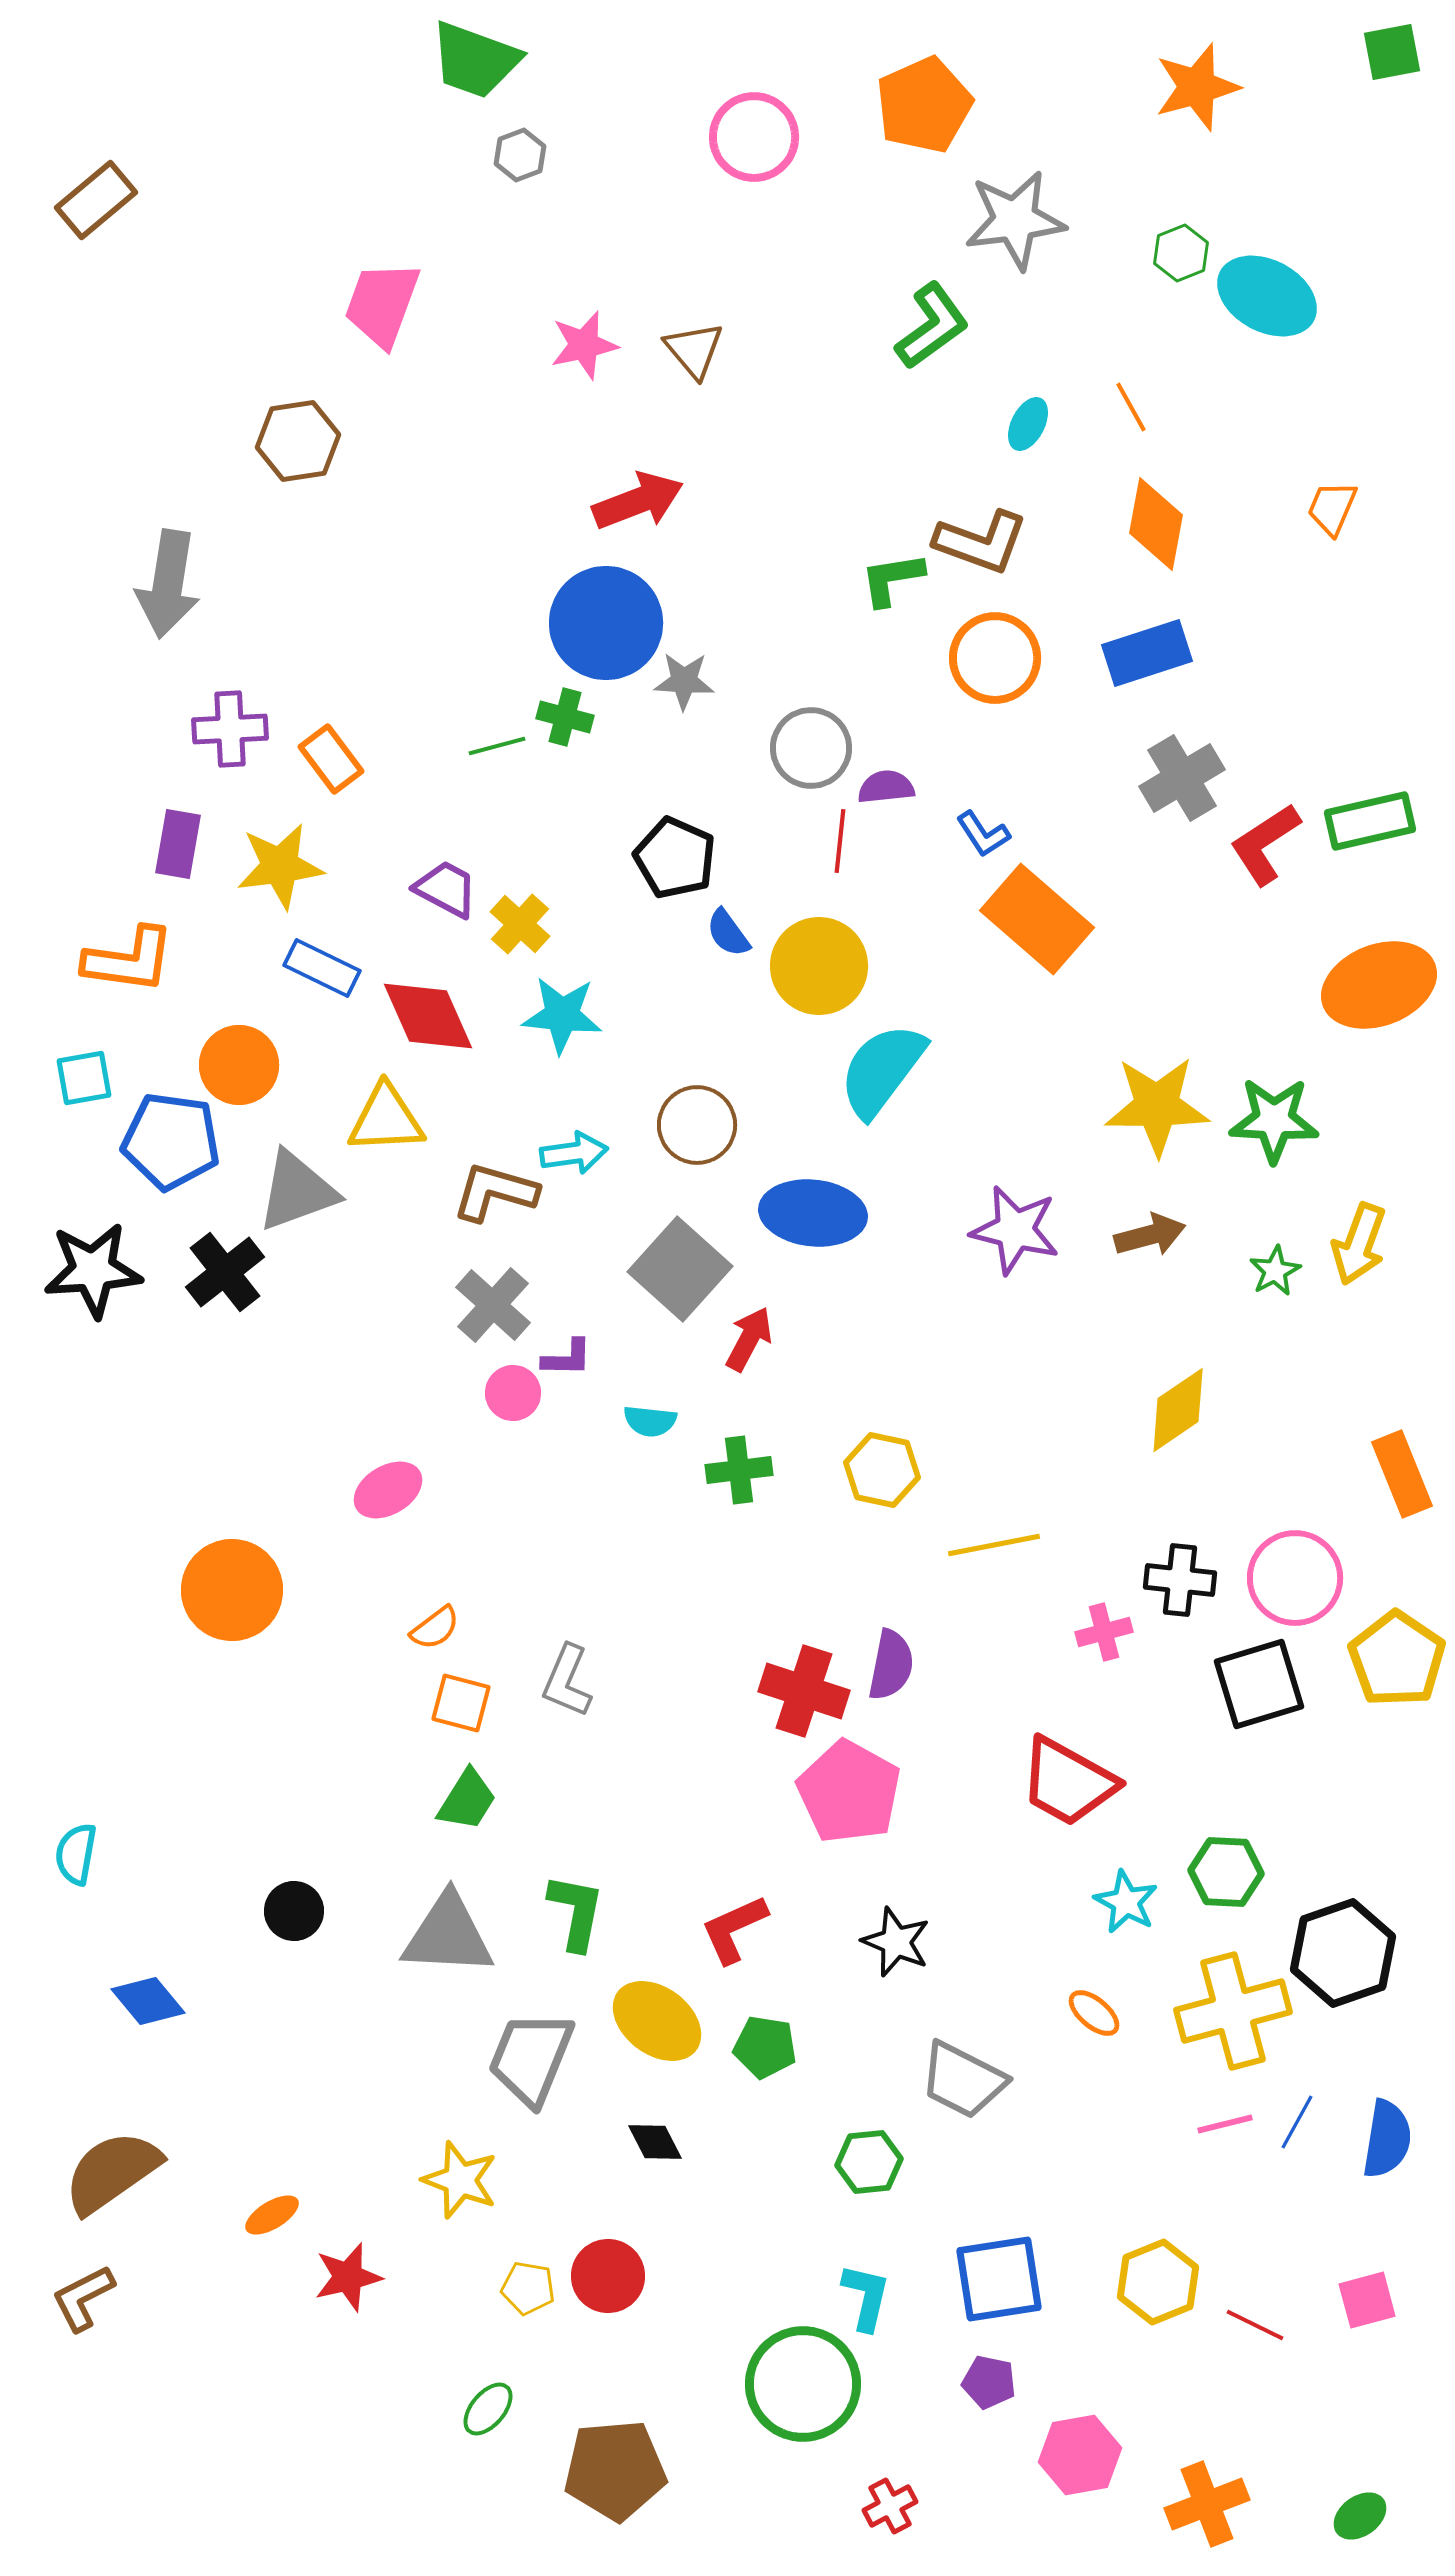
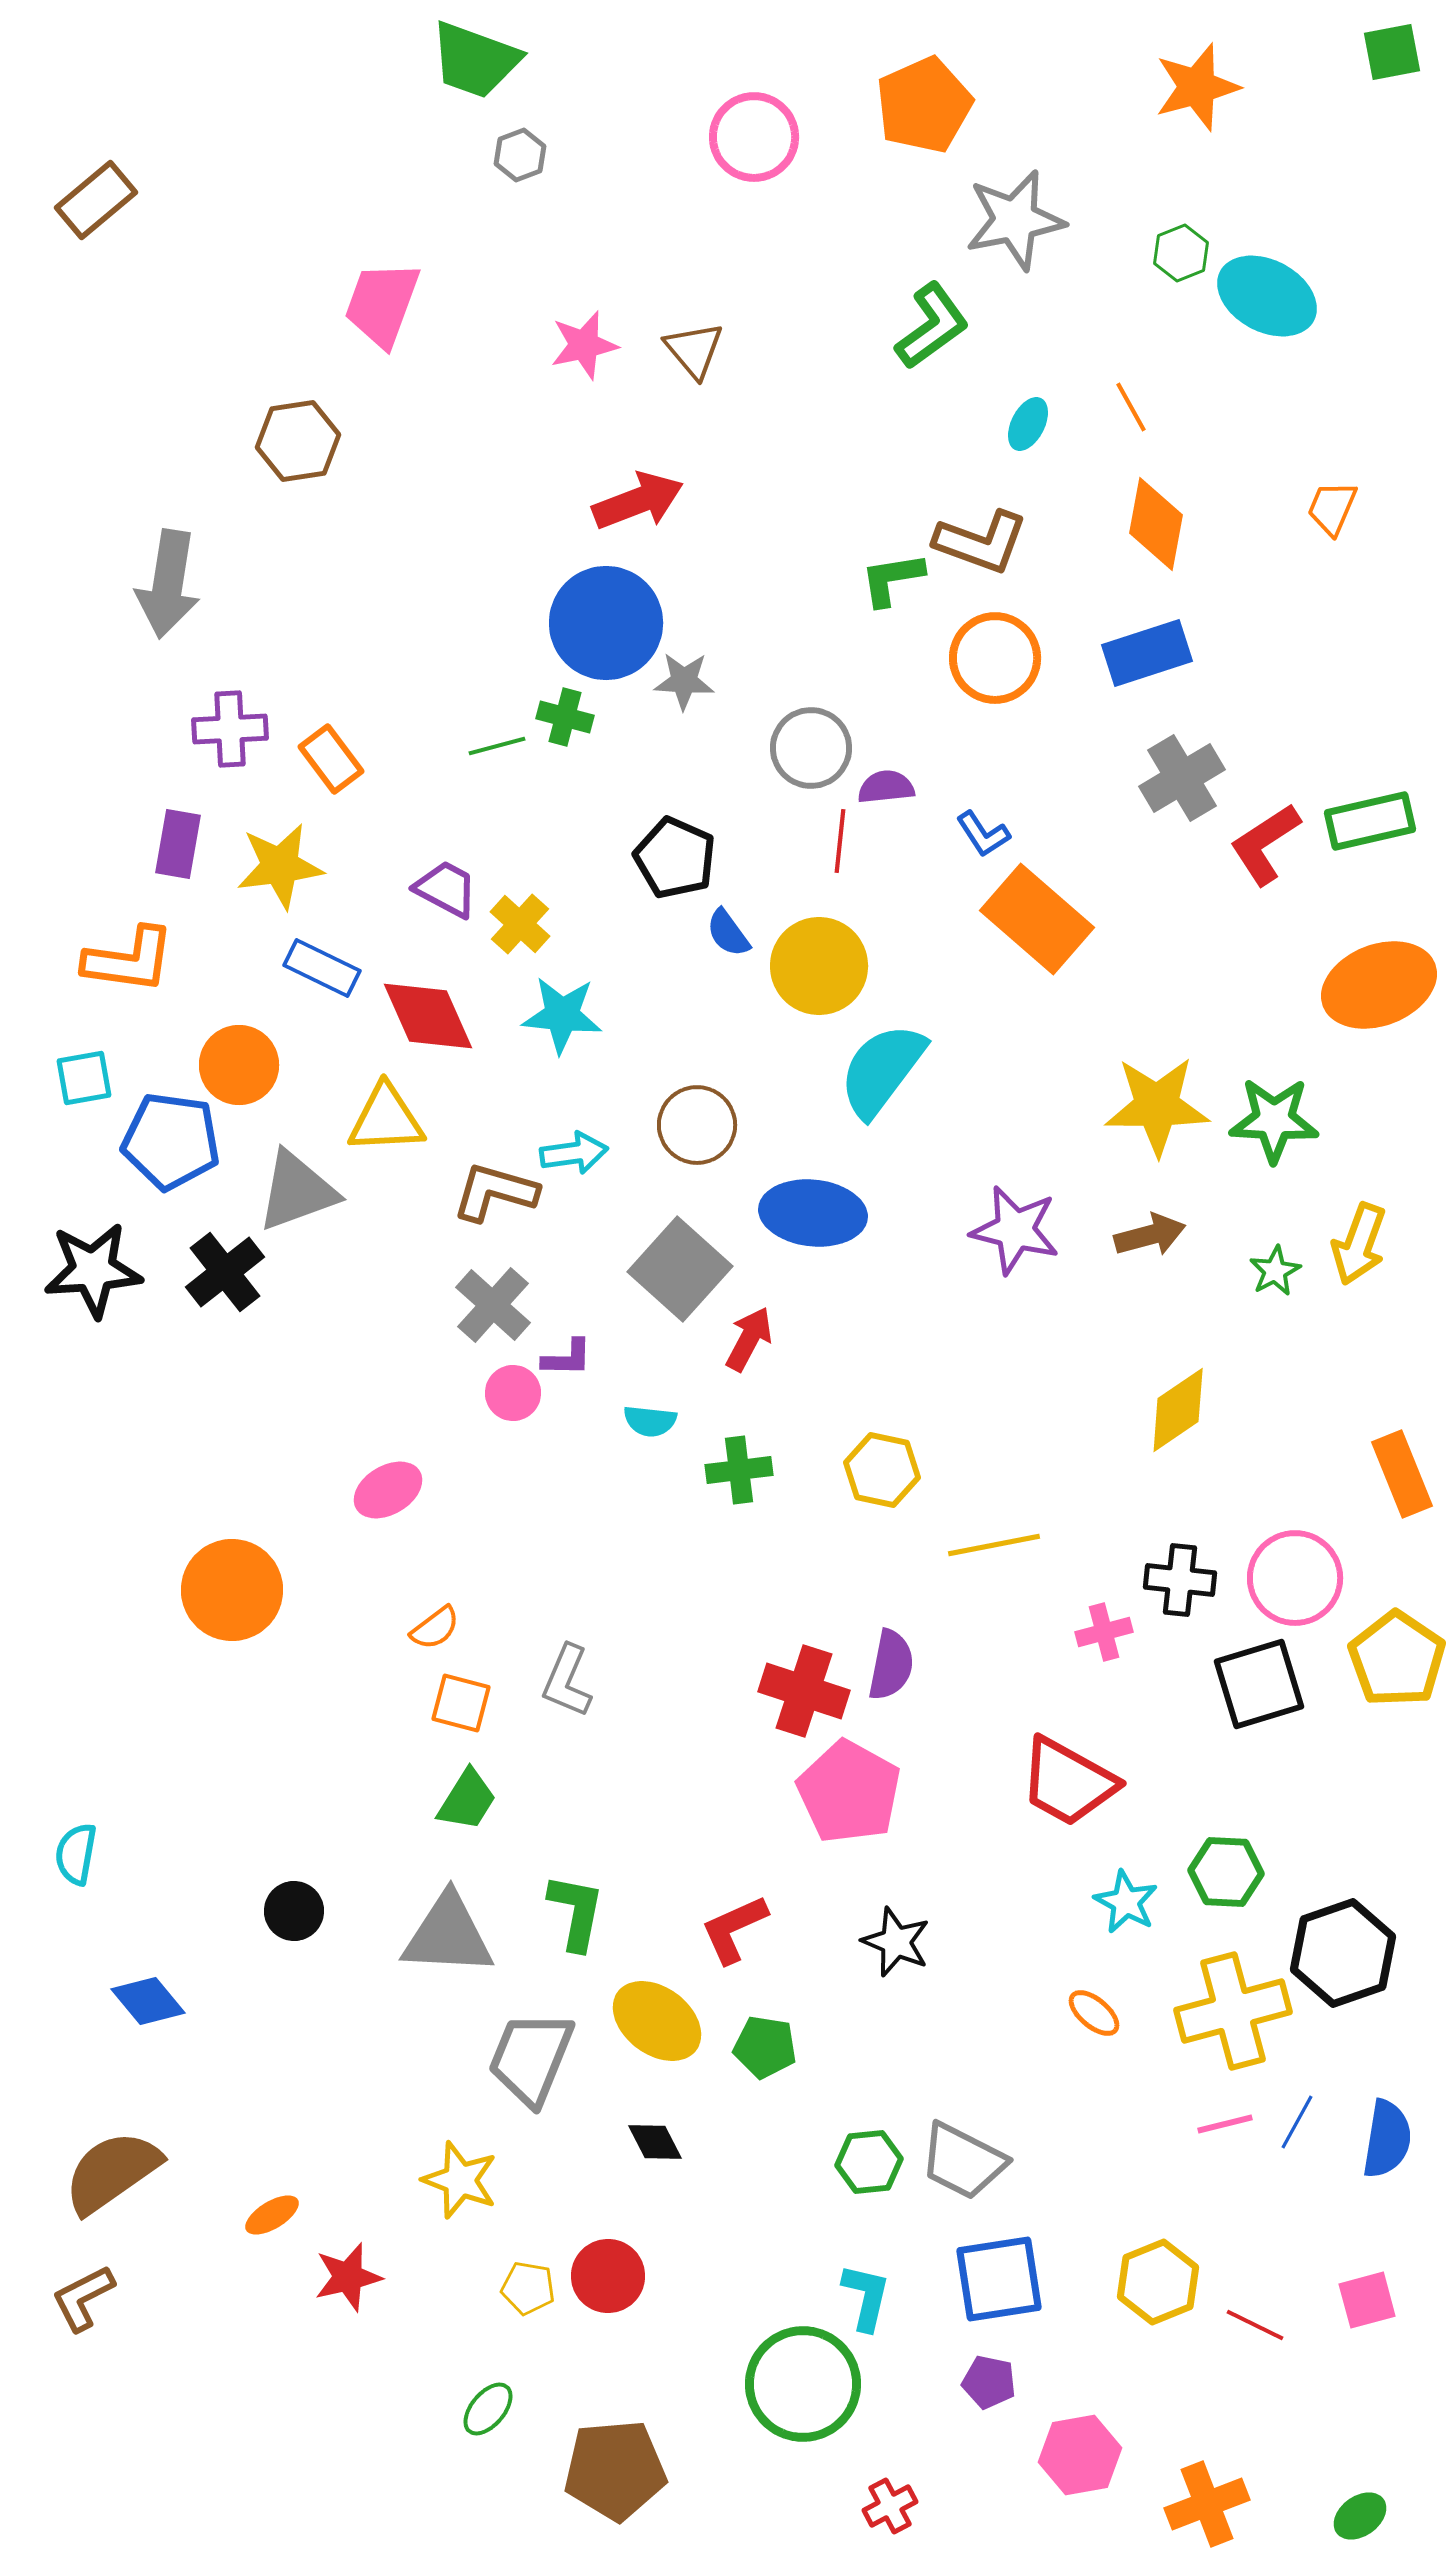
gray star at (1015, 220): rotated 4 degrees counterclockwise
gray trapezoid at (963, 2080): moved 81 px down
